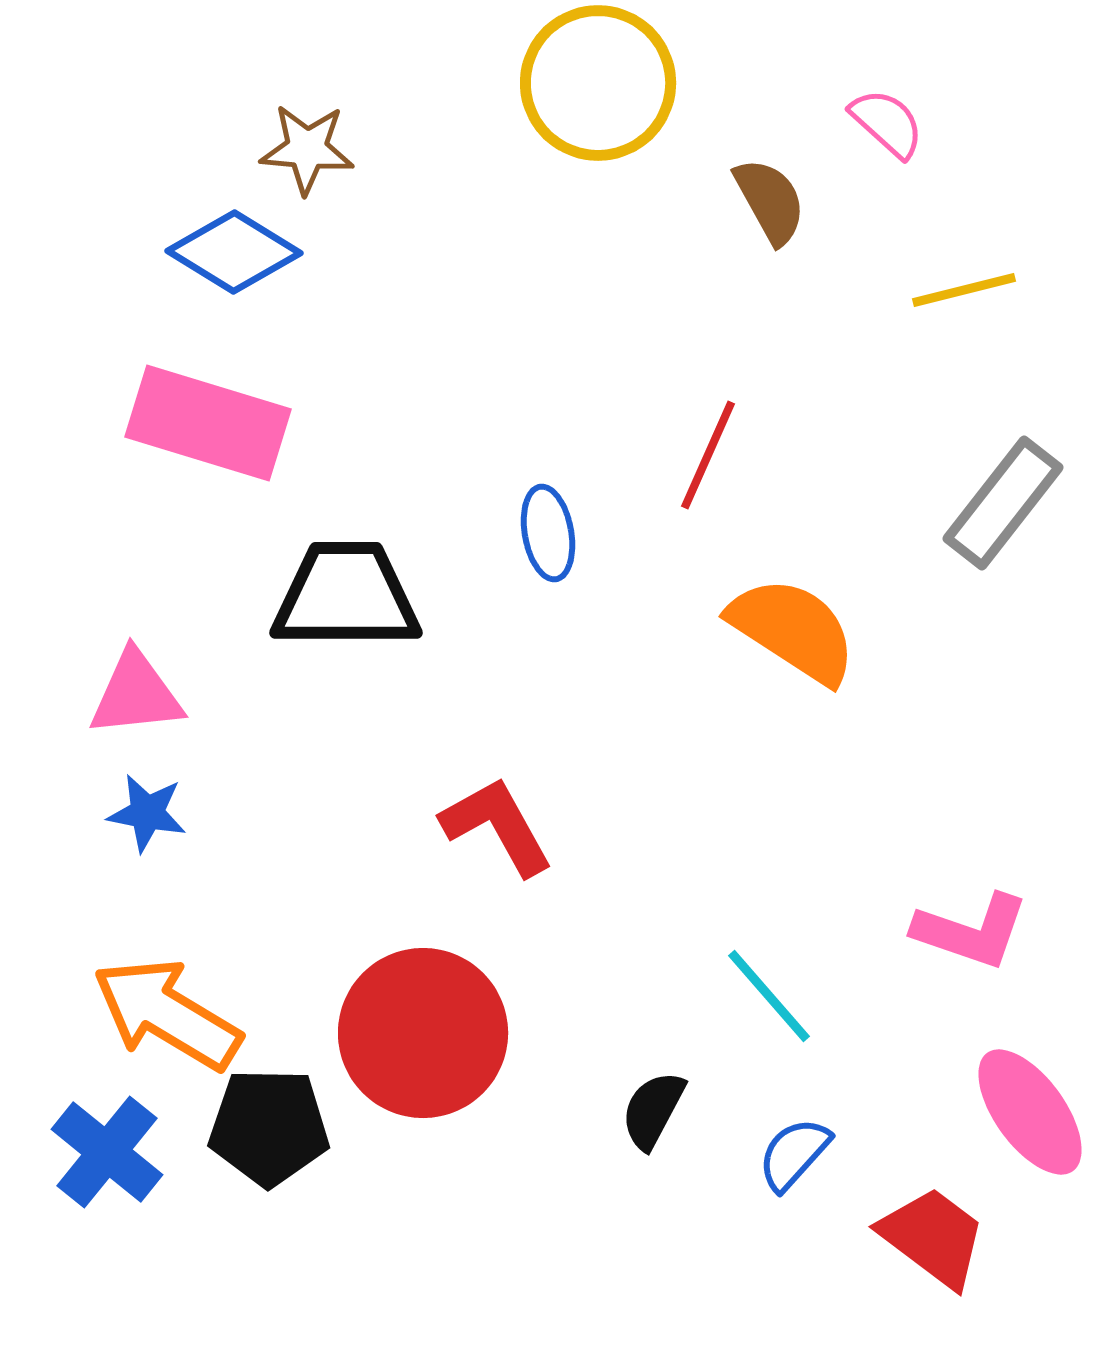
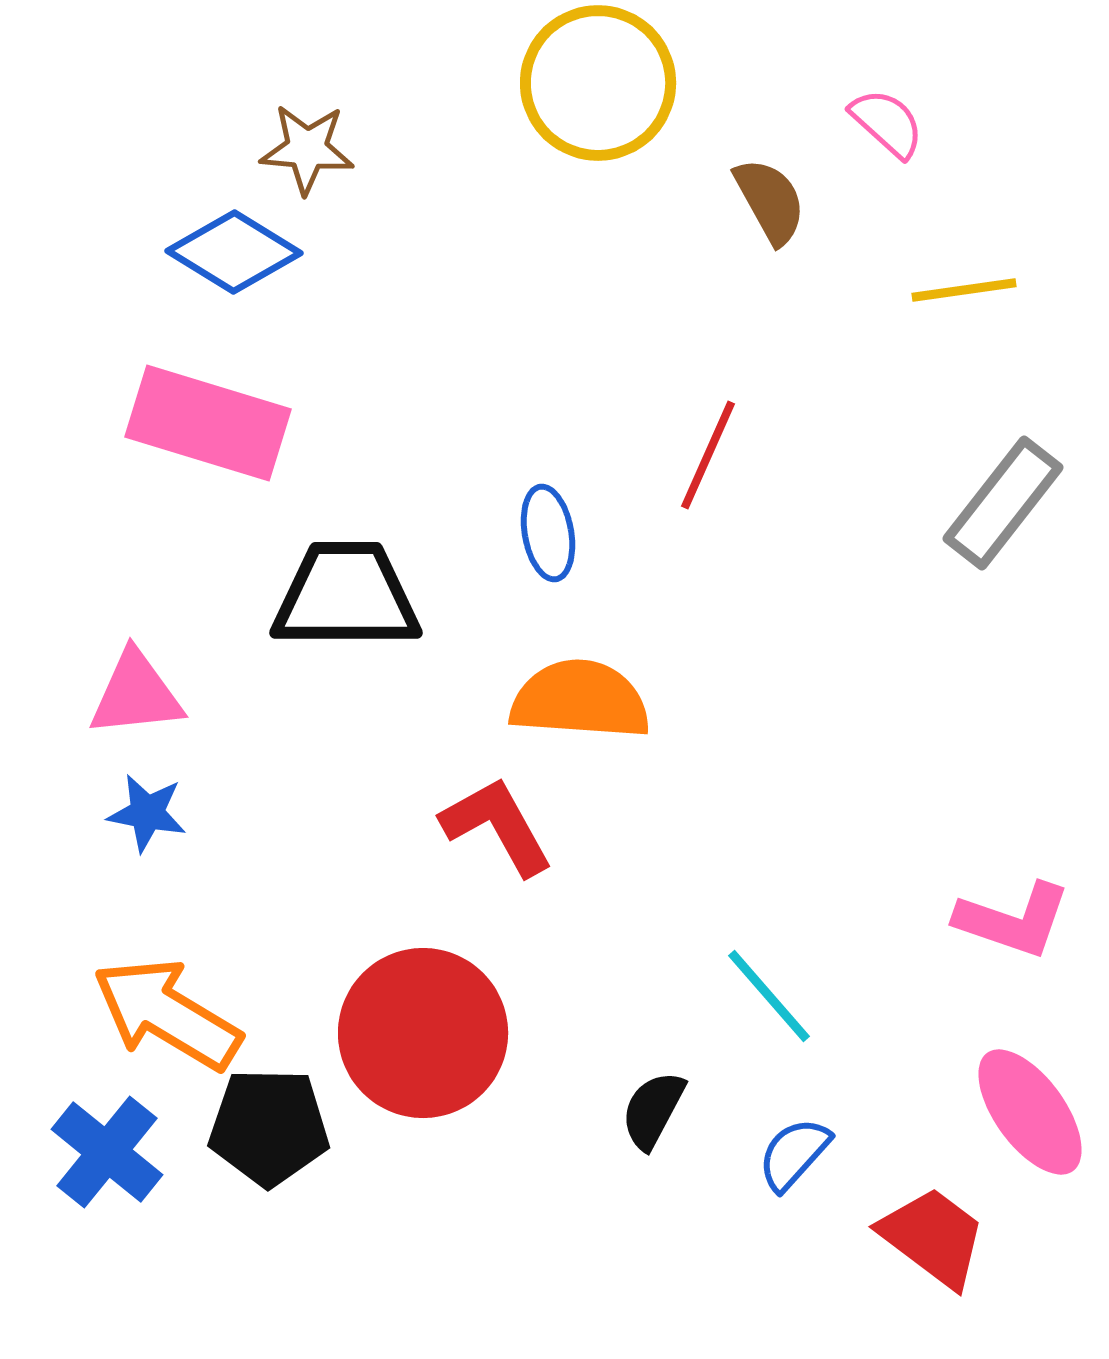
yellow line: rotated 6 degrees clockwise
orange semicircle: moved 213 px left, 70 px down; rotated 29 degrees counterclockwise
pink L-shape: moved 42 px right, 11 px up
